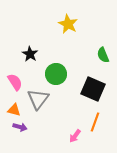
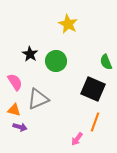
green semicircle: moved 3 px right, 7 px down
green circle: moved 13 px up
gray triangle: rotated 30 degrees clockwise
pink arrow: moved 2 px right, 3 px down
